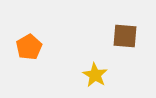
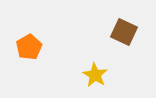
brown square: moved 1 px left, 4 px up; rotated 20 degrees clockwise
